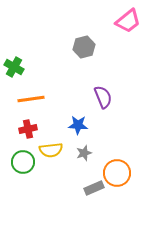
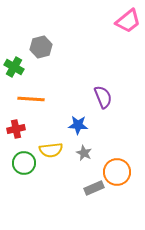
gray hexagon: moved 43 px left
orange line: rotated 12 degrees clockwise
red cross: moved 12 px left
gray star: rotated 28 degrees counterclockwise
green circle: moved 1 px right, 1 px down
orange circle: moved 1 px up
